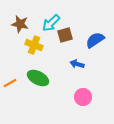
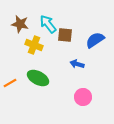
cyan arrow: moved 3 px left, 1 px down; rotated 96 degrees clockwise
brown square: rotated 21 degrees clockwise
